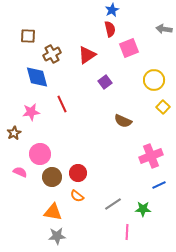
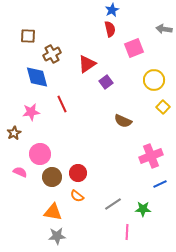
pink square: moved 5 px right
red triangle: moved 9 px down
purple square: moved 1 px right
blue line: moved 1 px right, 1 px up
